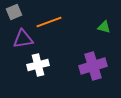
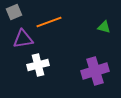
purple cross: moved 2 px right, 5 px down
